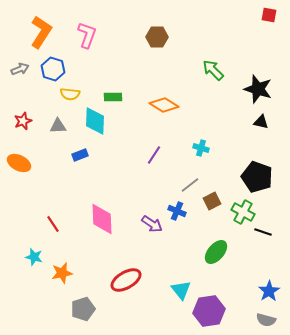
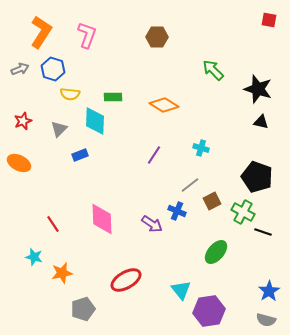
red square: moved 5 px down
gray triangle: moved 1 px right, 3 px down; rotated 42 degrees counterclockwise
